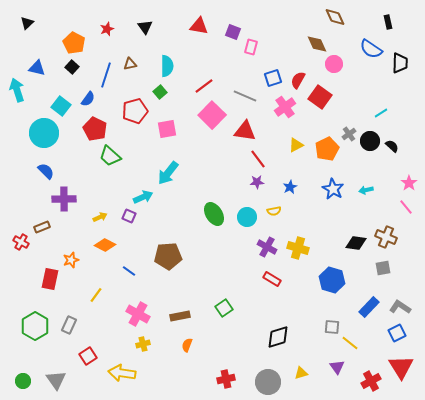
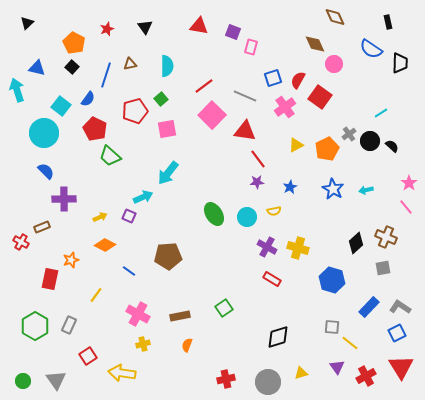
brown diamond at (317, 44): moved 2 px left
green square at (160, 92): moved 1 px right, 7 px down
black diamond at (356, 243): rotated 50 degrees counterclockwise
red cross at (371, 381): moved 5 px left, 5 px up
